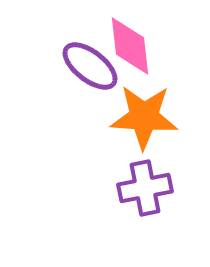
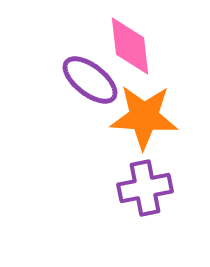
purple ellipse: moved 14 px down
